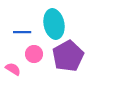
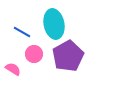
blue line: rotated 30 degrees clockwise
